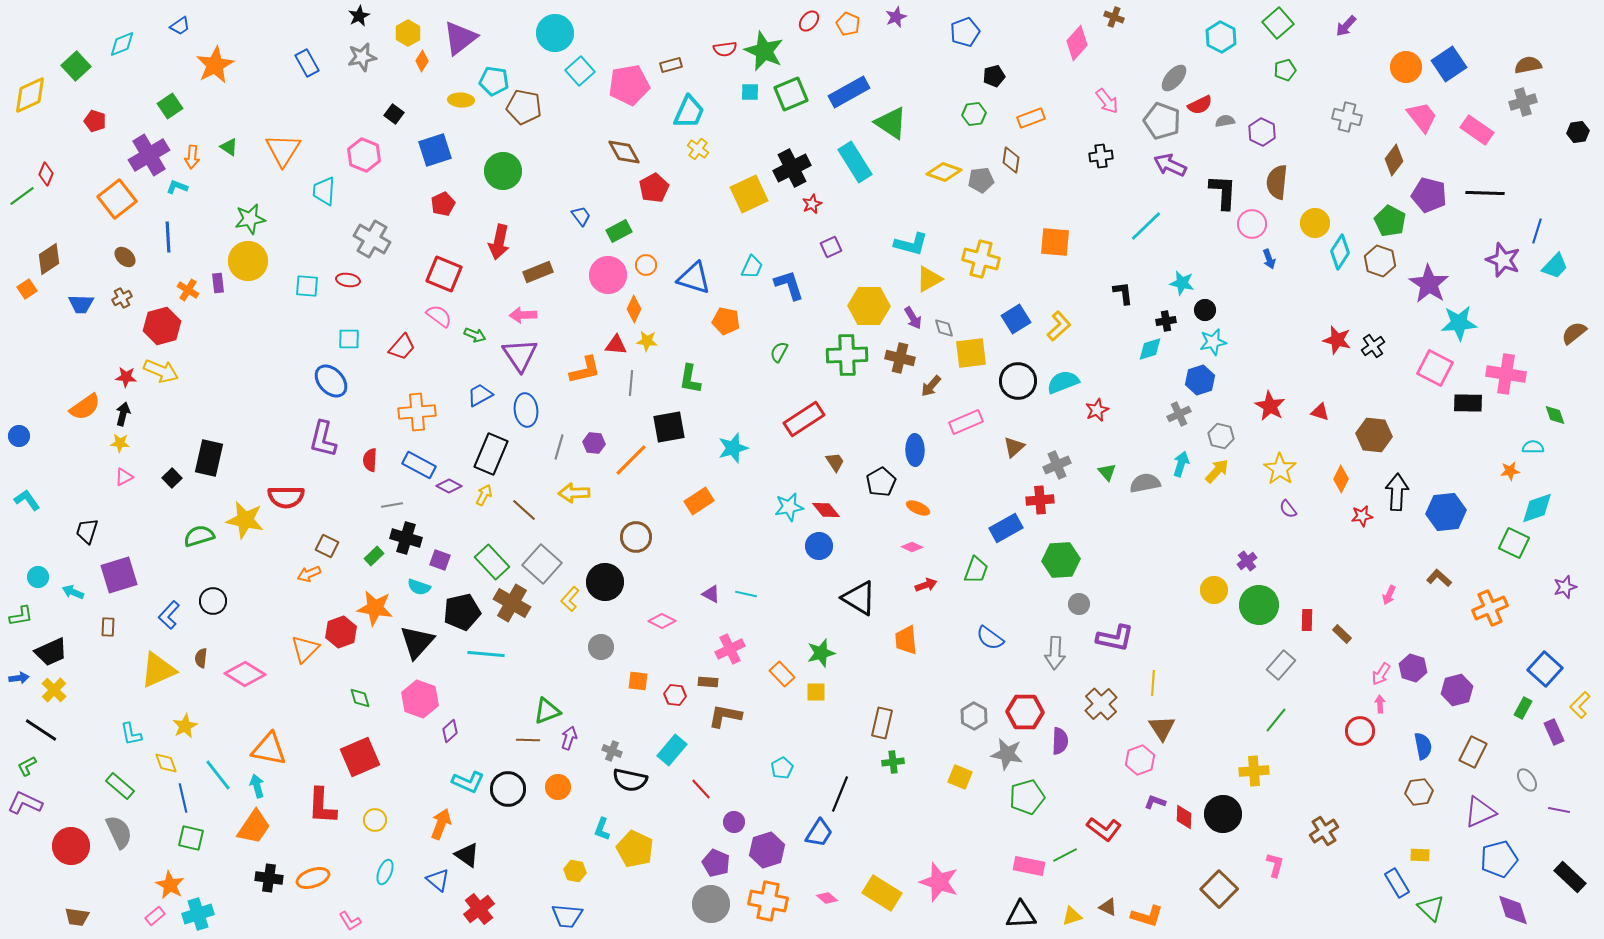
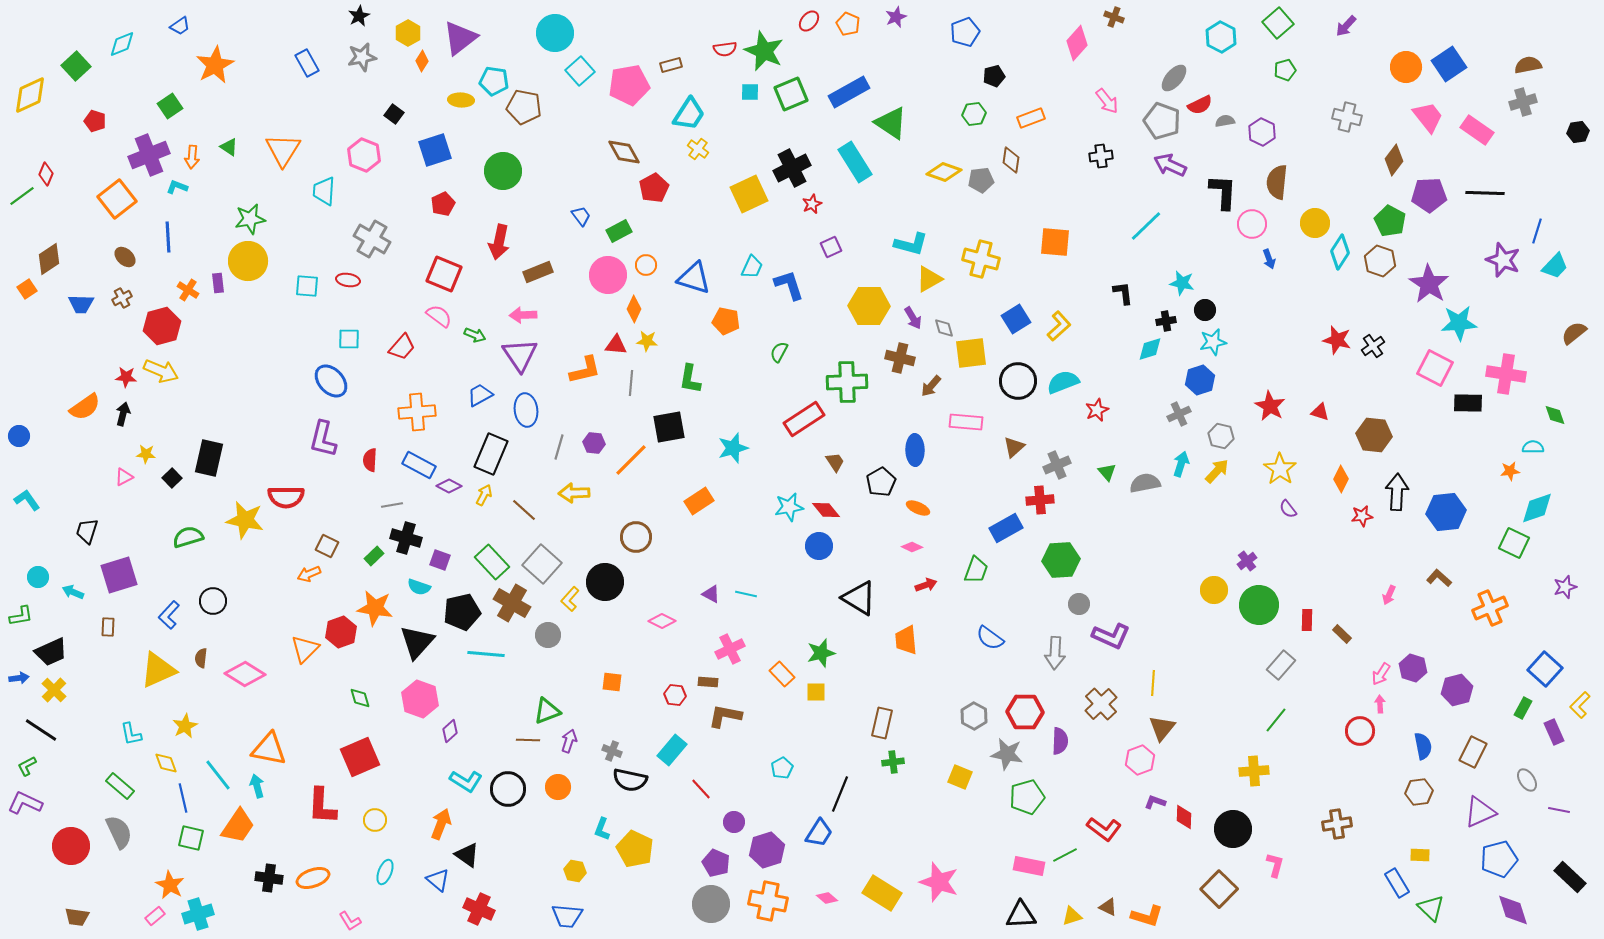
cyan trapezoid at (689, 112): moved 2 px down; rotated 9 degrees clockwise
pink trapezoid at (1422, 117): moved 6 px right
purple cross at (149, 155): rotated 9 degrees clockwise
purple pentagon at (1429, 195): rotated 16 degrees counterclockwise
green cross at (847, 355): moved 27 px down
pink rectangle at (966, 422): rotated 28 degrees clockwise
yellow star at (120, 443): moved 26 px right, 11 px down
green semicircle at (199, 536): moved 11 px left, 1 px down
purple L-shape at (1115, 638): moved 4 px left, 2 px up; rotated 12 degrees clockwise
gray circle at (601, 647): moved 53 px left, 12 px up
orange square at (638, 681): moved 26 px left, 1 px down
brown triangle at (1162, 728): rotated 12 degrees clockwise
purple arrow at (569, 738): moved 3 px down
cyan L-shape at (468, 782): moved 2 px left, 1 px up; rotated 8 degrees clockwise
black circle at (1223, 814): moved 10 px right, 15 px down
orange trapezoid at (254, 827): moved 16 px left, 1 px up
brown cross at (1324, 831): moved 13 px right, 7 px up; rotated 24 degrees clockwise
red cross at (479, 909): rotated 28 degrees counterclockwise
